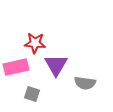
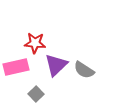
purple triangle: rotated 15 degrees clockwise
gray semicircle: moved 1 px left, 13 px up; rotated 25 degrees clockwise
gray square: moved 4 px right; rotated 28 degrees clockwise
